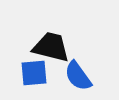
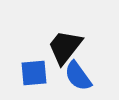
black trapezoid: moved 14 px right; rotated 66 degrees counterclockwise
